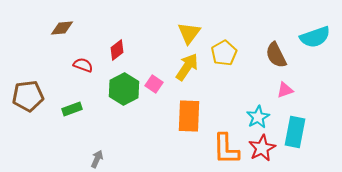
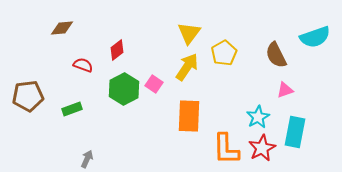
gray arrow: moved 10 px left
